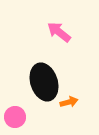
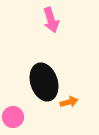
pink arrow: moved 8 px left, 12 px up; rotated 145 degrees counterclockwise
pink circle: moved 2 px left
